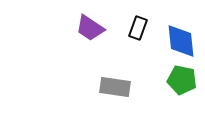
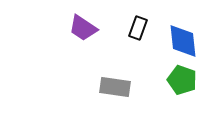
purple trapezoid: moved 7 px left
blue diamond: moved 2 px right
green pentagon: rotated 8 degrees clockwise
